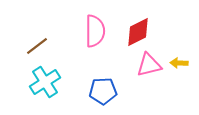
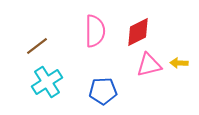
cyan cross: moved 2 px right
